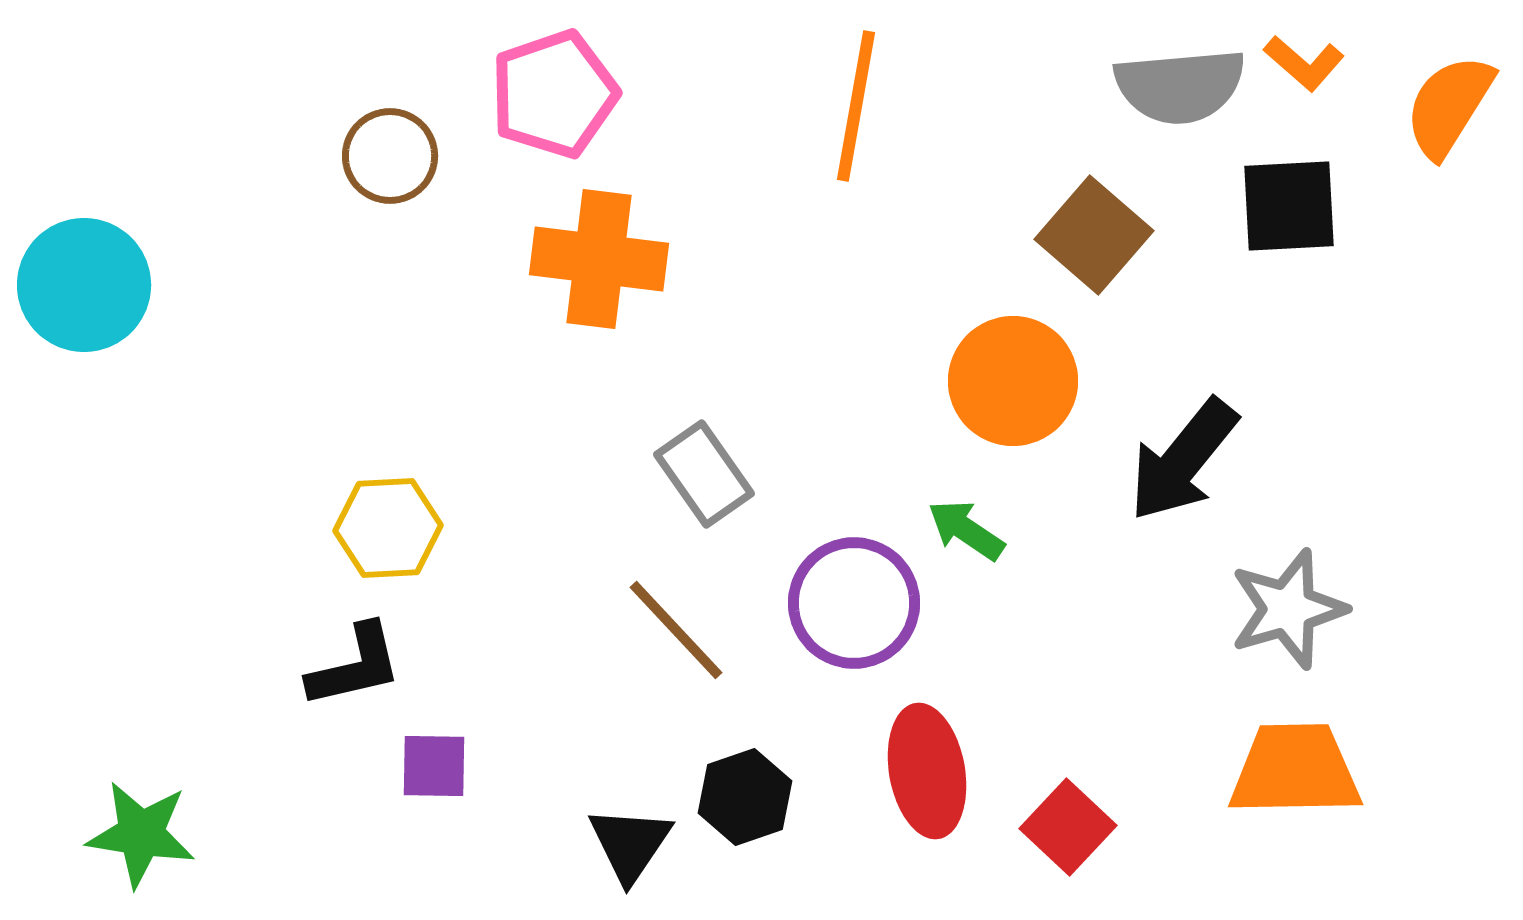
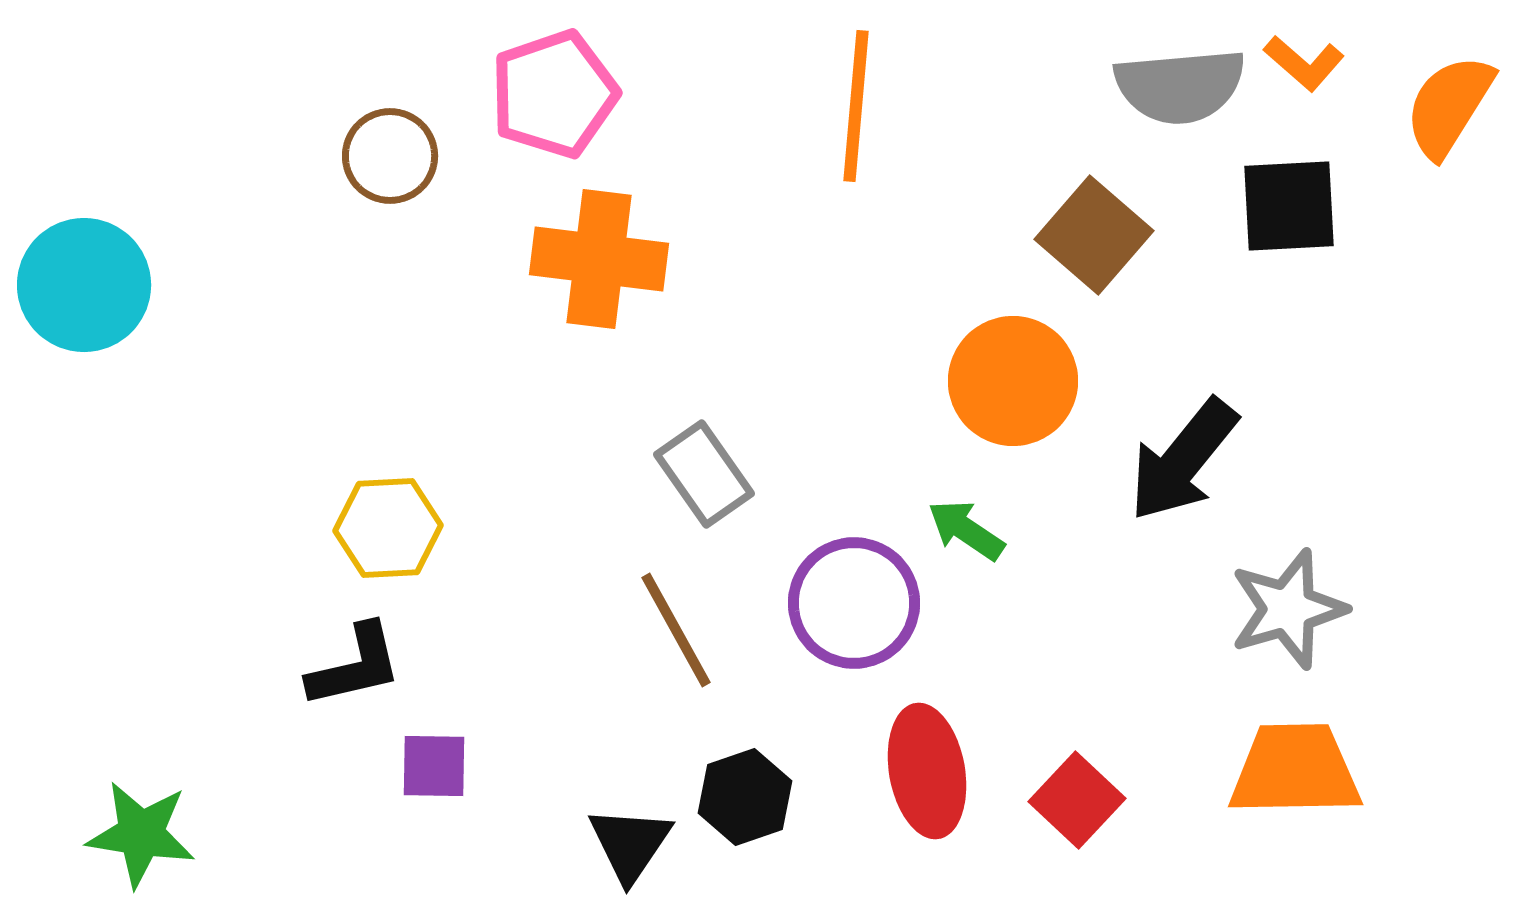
orange line: rotated 5 degrees counterclockwise
brown line: rotated 14 degrees clockwise
red square: moved 9 px right, 27 px up
